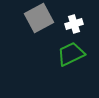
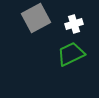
gray square: moved 3 px left
